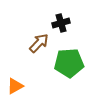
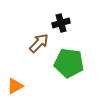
green pentagon: rotated 12 degrees clockwise
